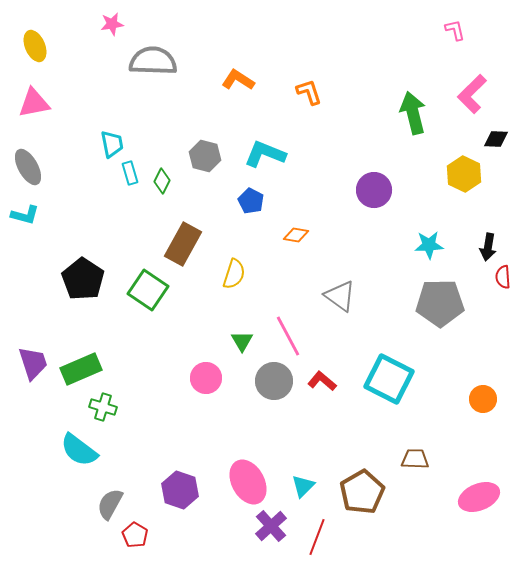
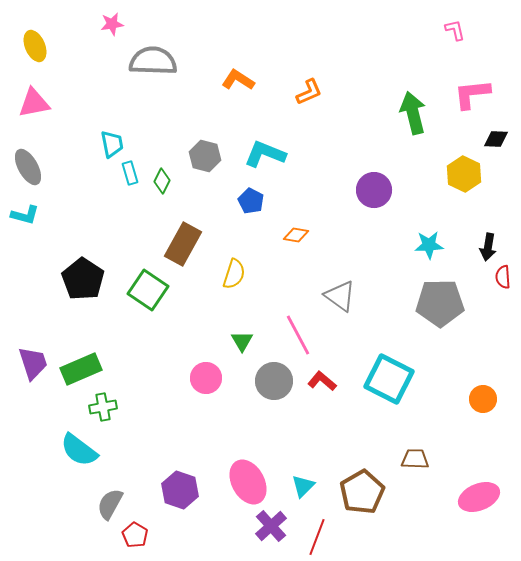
orange L-shape at (309, 92): rotated 84 degrees clockwise
pink L-shape at (472, 94): rotated 39 degrees clockwise
pink line at (288, 336): moved 10 px right, 1 px up
green cross at (103, 407): rotated 28 degrees counterclockwise
